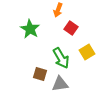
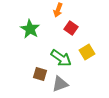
green arrow: rotated 25 degrees counterclockwise
gray triangle: rotated 12 degrees counterclockwise
